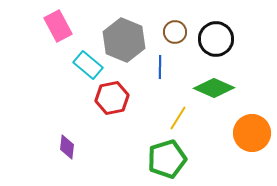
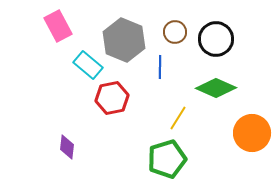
green diamond: moved 2 px right
